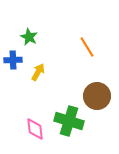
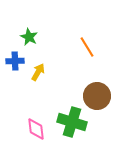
blue cross: moved 2 px right, 1 px down
green cross: moved 3 px right, 1 px down
pink diamond: moved 1 px right
